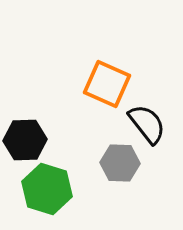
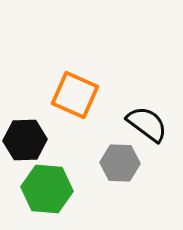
orange square: moved 32 px left, 11 px down
black semicircle: rotated 15 degrees counterclockwise
green hexagon: rotated 12 degrees counterclockwise
